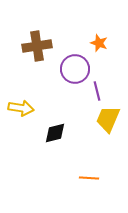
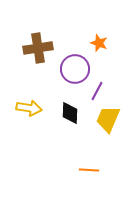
brown cross: moved 1 px right, 2 px down
purple line: rotated 42 degrees clockwise
yellow arrow: moved 8 px right
black diamond: moved 15 px right, 20 px up; rotated 75 degrees counterclockwise
orange line: moved 8 px up
